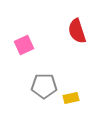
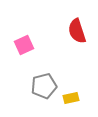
gray pentagon: rotated 15 degrees counterclockwise
